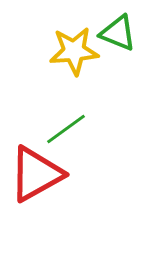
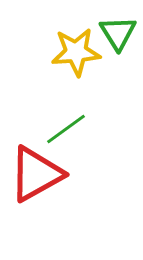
green triangle: rotated 36 degrees clockwise
yellow star: moved 2 px right, 1 px down
